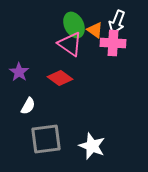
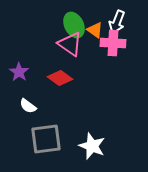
white semicircle: rotated 96 degrees clockwise
